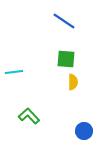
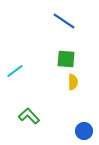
cyan line: moved 1 px right, 1 px up; rotated 30 degrees counterclockwise
